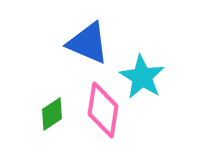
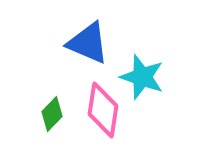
cyan star: rotated 12 degrees counterclockwise
green diamond: rotated 12 degrees counterclockwise
